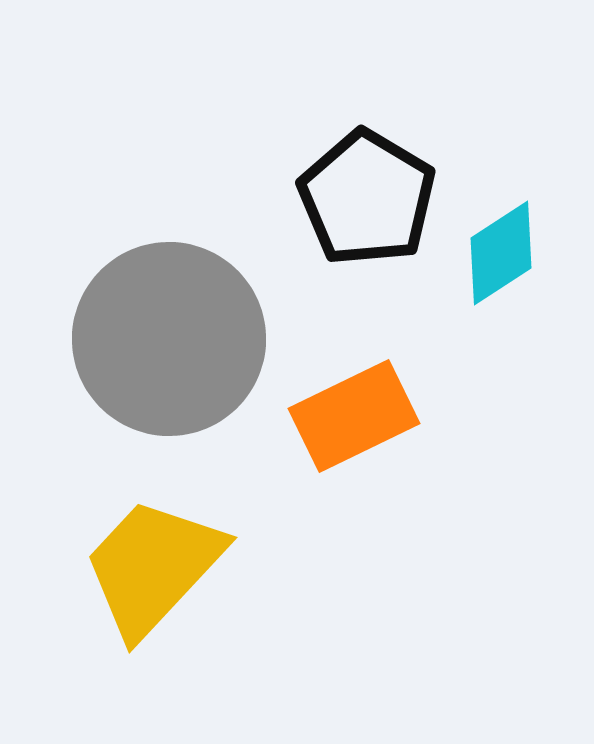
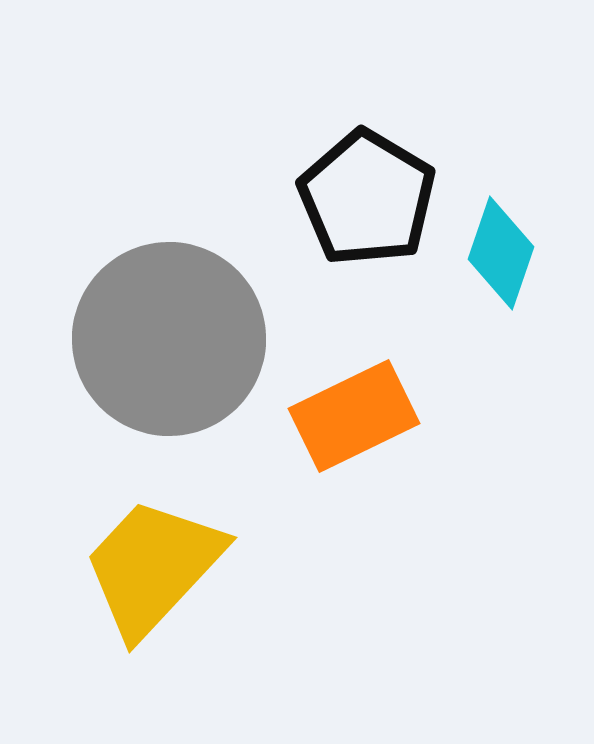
cyan diamond: rotated 38 degrees counterclockwise
